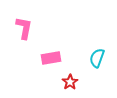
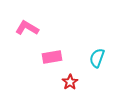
pink L-shape: moved 3 px right; rotated 70 degrees counterclockwise
pink rectangle: moved 1 px right, 1 px up
